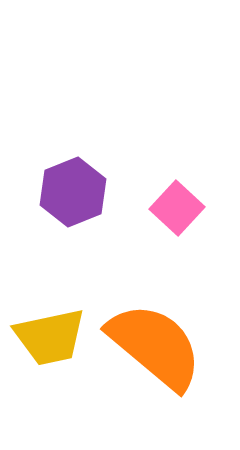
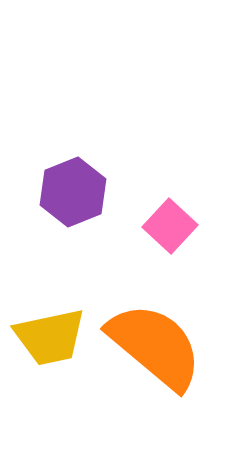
pink square: moved 7 px left, 18 px down
